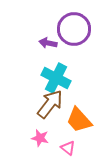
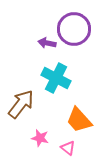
purple arrow: moved 1 px left
brown arrow: moved 29 px left
